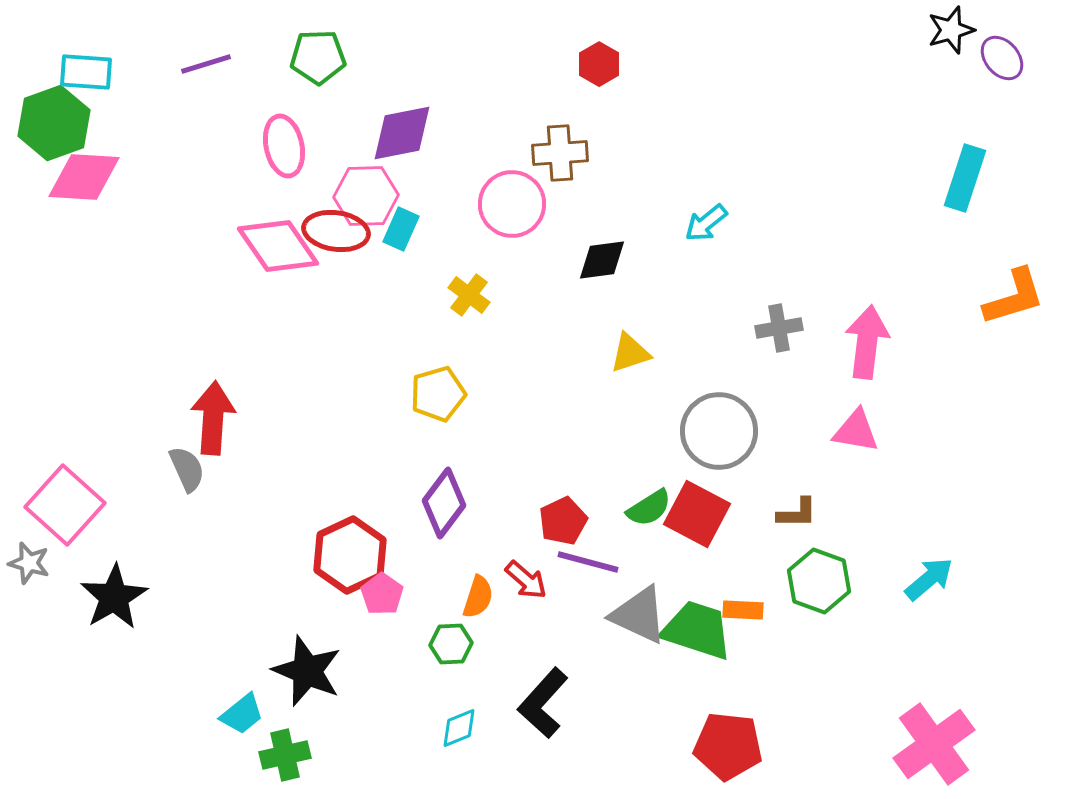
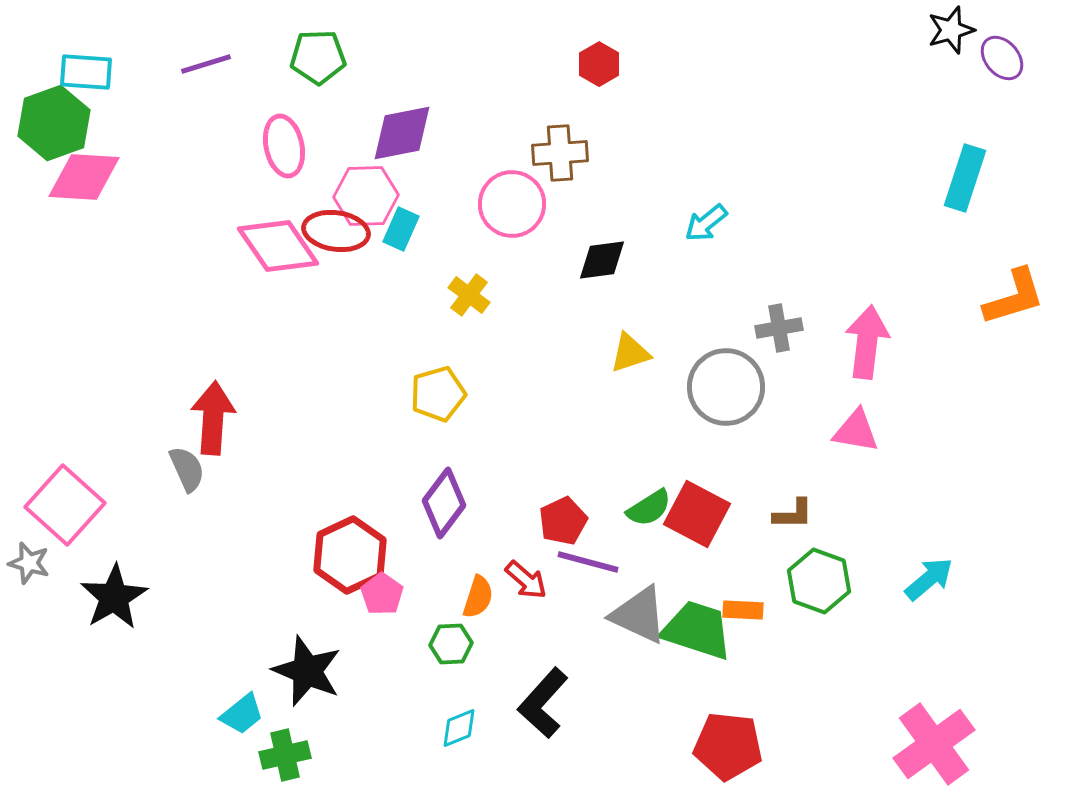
gray circle at (719, 431): moved 7 px right, 44 px up
brown L-shape at (797, 513): moved 4 px left, 1 px down
